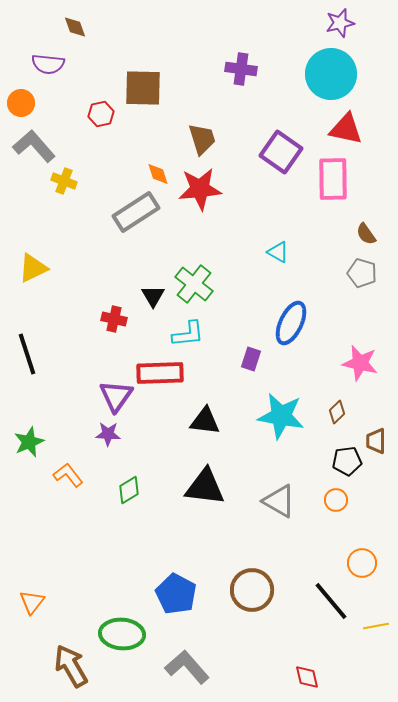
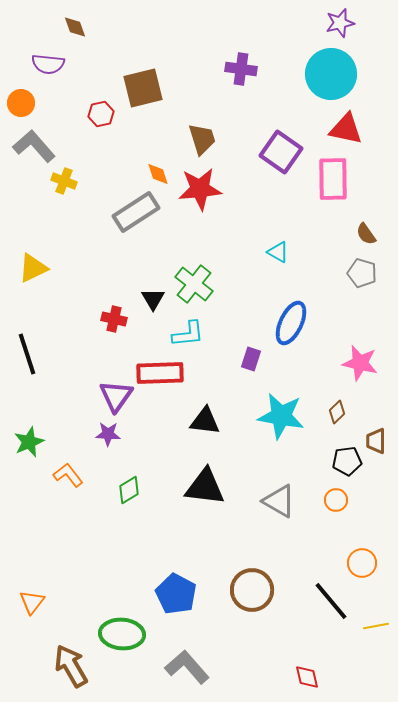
brown square at (143, 88): rotated 15 degrees counterclockwise
black triangle at (153, 296): moved 3 px down
